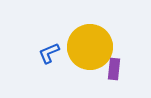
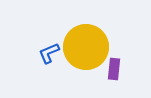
yellow circle: moved 4 px left
